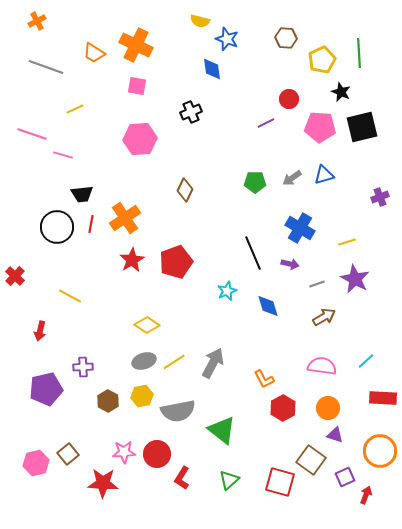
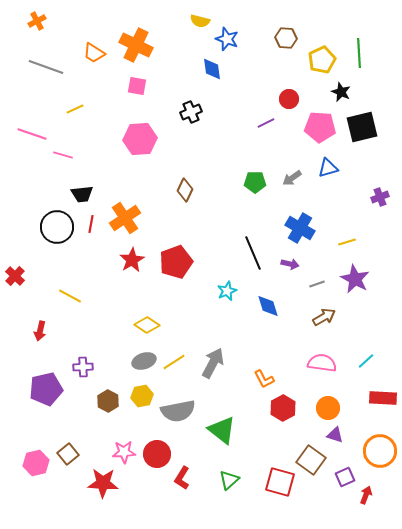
blue triangle at (324, 175): moved 4 px right, 7 px up
pink semicircle at (322, 366): moved 3 px up
